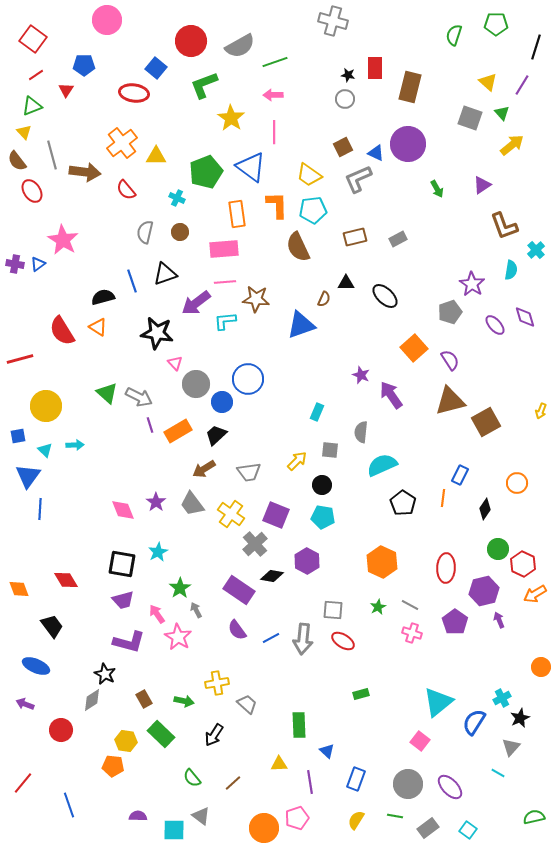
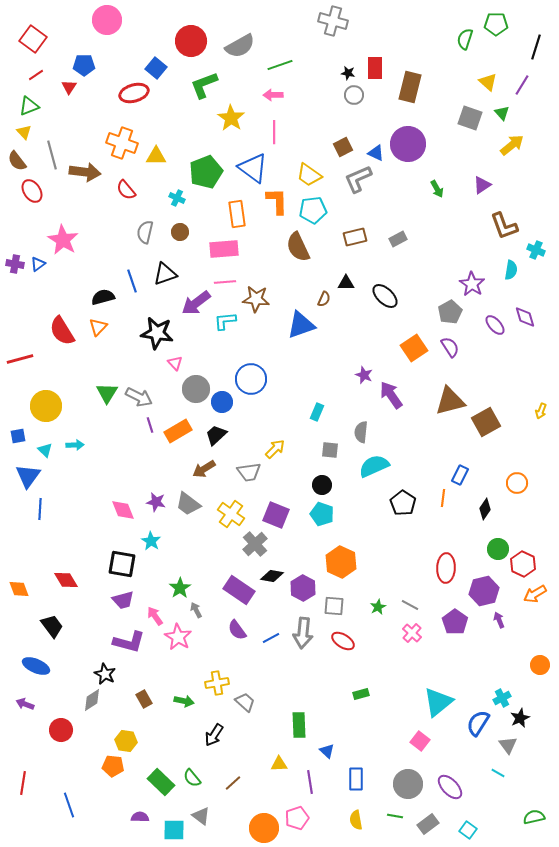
green semicircle at (454, 35): moved 11 px right, 4 px down
green line at (275, 62): moved 5 px right, 3 px down
black star at (348, 75): moved 2 px up
red triangle at (66, 90): moved 3 px right, 3 px up
red ellipse at (134, 93): rotated 24 degrees counterclockwise
gray circle at (345, 99): moved 9 px right, 4 px up
green triangle at (32, 106): moved 3 px left
orange cross at (122, 143): rotated 32 degrees counterclockwise
blue triangle at (251, 167): moved 2 px right, 1 px down
orange L-shape at (277, 205): moved 4 px up
cyan cross at (536, 250): rotated 24 degrees counterclockwise
gray pentagon at (450, 312): rotated 10 degrees counterclockwise
orange triangle at (98, 327): rotated 42 degrees clockwise
orange square at (414, 348): rotated 8 degrees clockwise
purple semicircle at (450, 360): moved 13 px up
purple star at (361, 375): moved 3 px right
blue circle at (248, 379): moved 3 px right
gray circle at (196, 384): moved 5 px down
green triangle at (107, 393): rotated 20 degrees clockwise
yellow arrow at (297, 461): moved 22 px left, 12 px up
cyan semicircle at (382, 465): moved 8 px left, 1 px down
purple star at (156, 502): rotated 24 degrees counterclockwise
gray trapezoid at (192, 504): moved 4 px left; rotated 16 degrees counterclockwise
cyan pentagon at (323, 517): moved 1 px left, 3 px up; rotated 10 degrees clockwise
cyan star at (158, 552): moved 7 px left, 11 px up; rotated 12 degrees counterclockwise
purple hexagon at (307, 561): moved 4 px left, 27 px down
orange hexagon at (382, 562): moved 41 px left
gray square at (333, 610): moved 1 px right, 4 px up
pink arrow at (157, 614): moved 2 px left, 2 px down
pink cross at (412, 633): rotated 24 degrees clockwise
gray arrow at (303, 639): moved 6 px up
orange circle at (541, 667): moved 1 px left, 2 px up
gray trapezoid at (247, 704): moved 2 px left, 2 px up
blue semicircle at (474, 722): moved 4 px right, 1 px down
green rectangle at (161, 734): moved 48 px down
gray triangle at (511, 747): moved 3 px left, 2 px up; rotated 18 degrees counterclockwise
blue rectangle at (356, 779): rotated 20 degrees counterclockwise
red line at (23, 783): rotated 30 degrees counterclockwise
purple semicircle at (138, 816): moved 2 px right, 1 px down
yellow semicircle at (356, 820): rotated 42 degrees counterclockwise
gray rectangle at (428, 828): moved 4 px up
